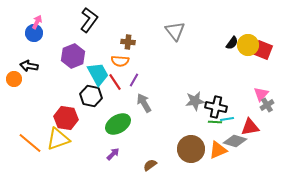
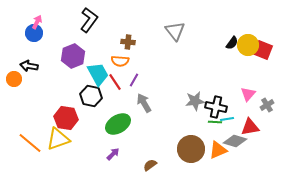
pink triangle: moved 13 px left
